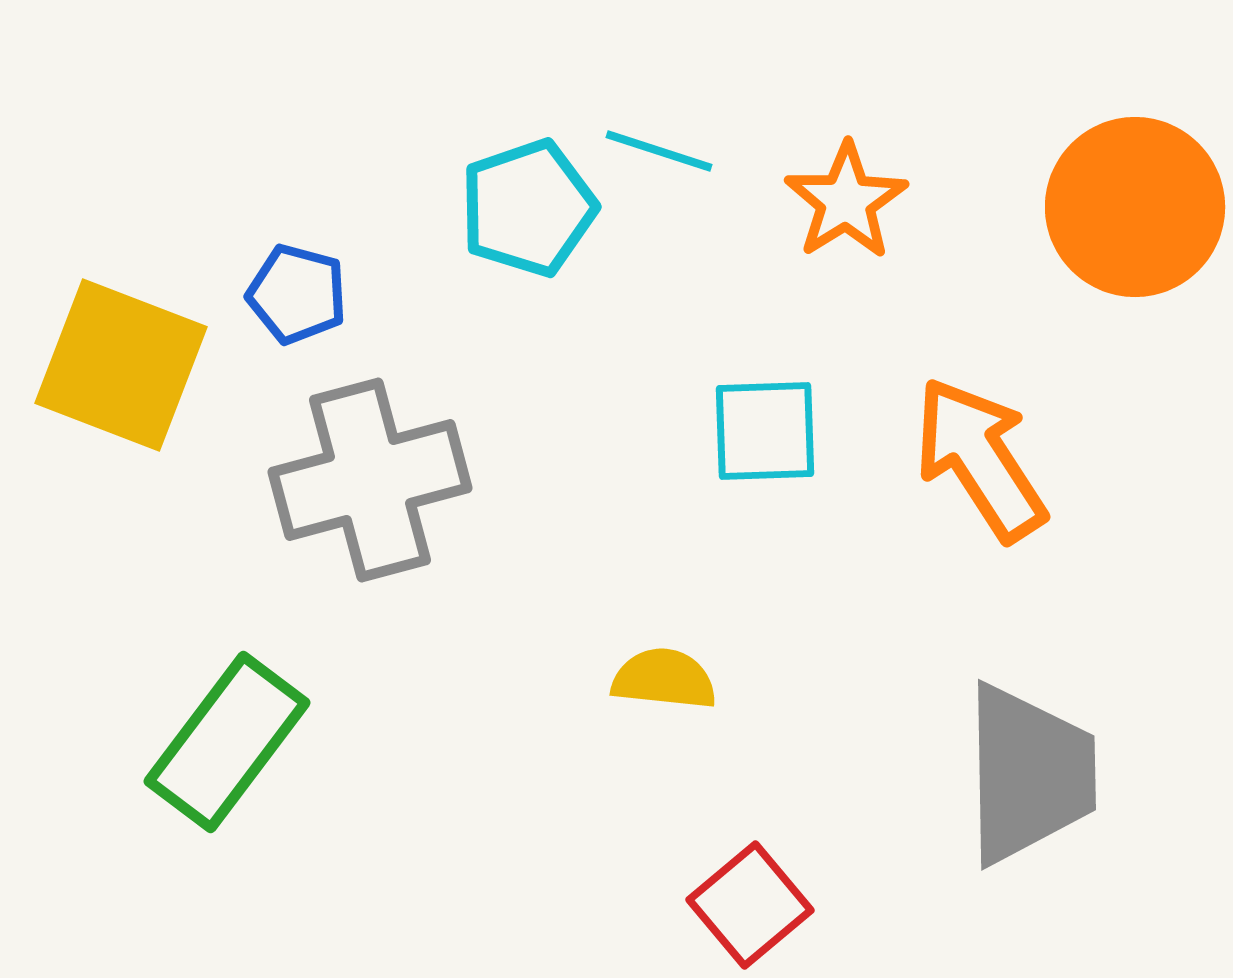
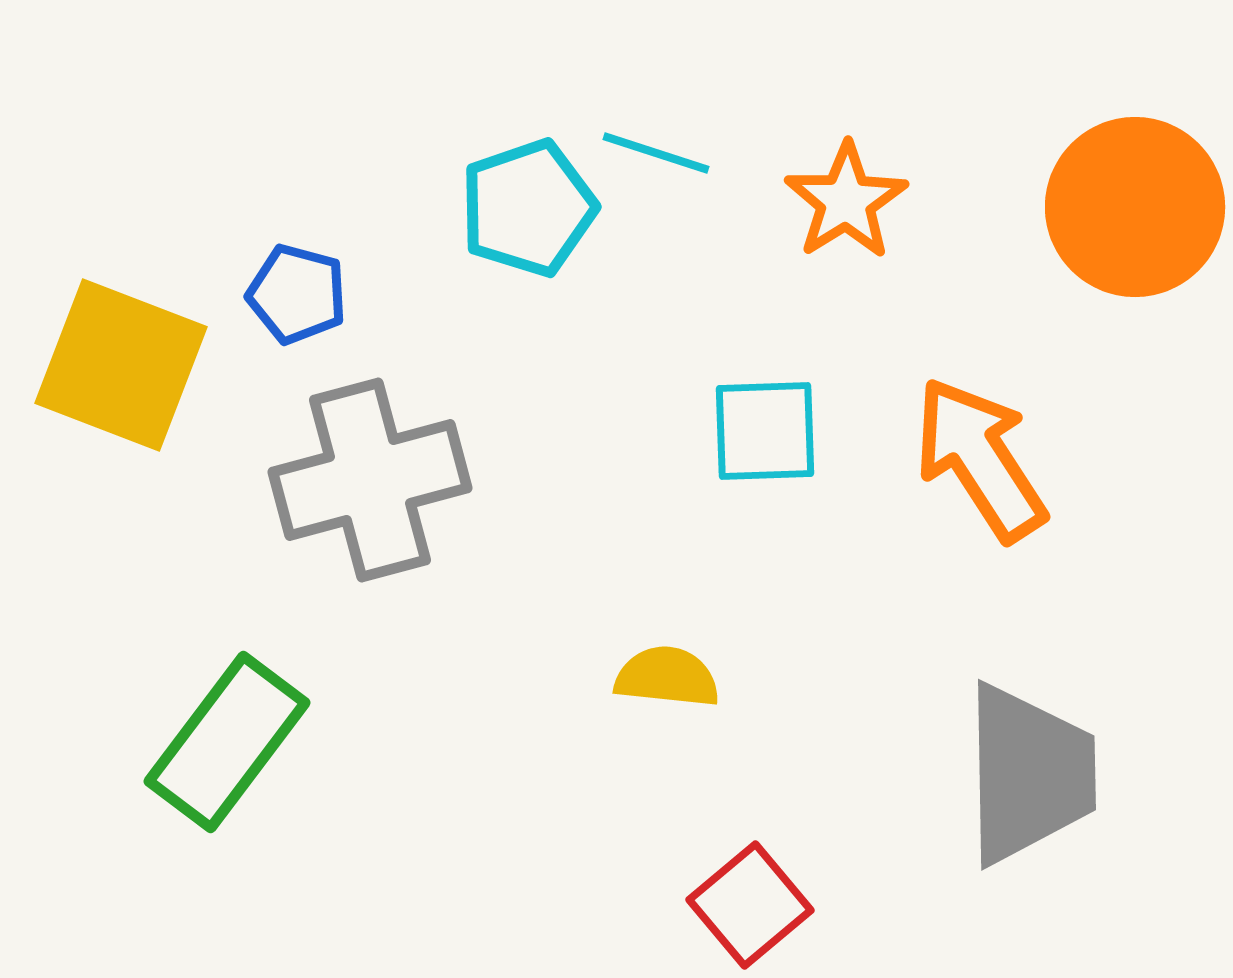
cyan line: moved 3 px left, 2 px down
yellow semicircle: moved 3 px right, 2 px up
